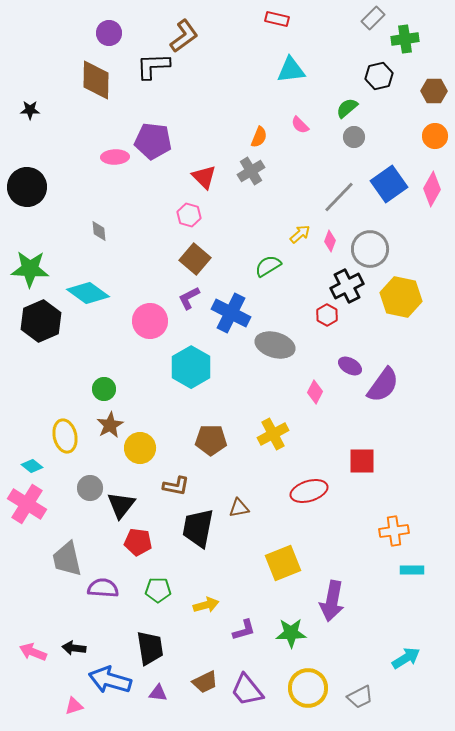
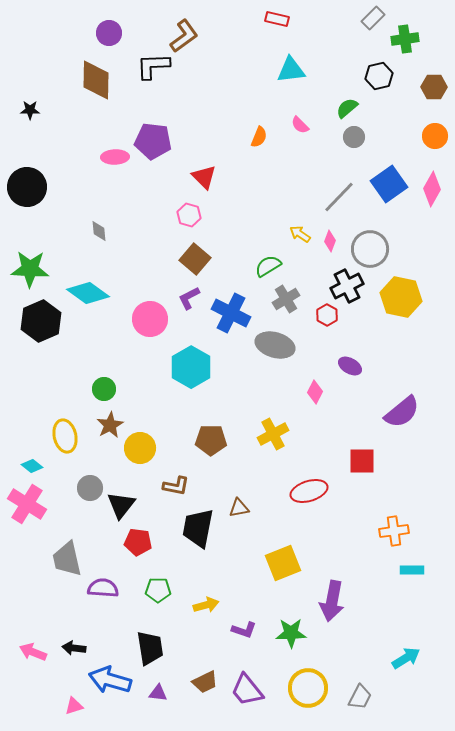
brown hexagon at (434, 91): moved 4 px up
gray cross at (251, 171): moved 35 px right, 128 px down
yellow arrow at (300, 234): rotated 105 degrees counterclockwise
pink circle at (150, 321): moved 2 px up
purple semicircle at (383, 385): moved 19 px right, 27 px down; rotated 15 degrees clockwise
purple L-shape at (244, 630): rotated 35 degrees clockwise
gray trapezoid at (360, 697): rotated 36 degrees counterclockwise
